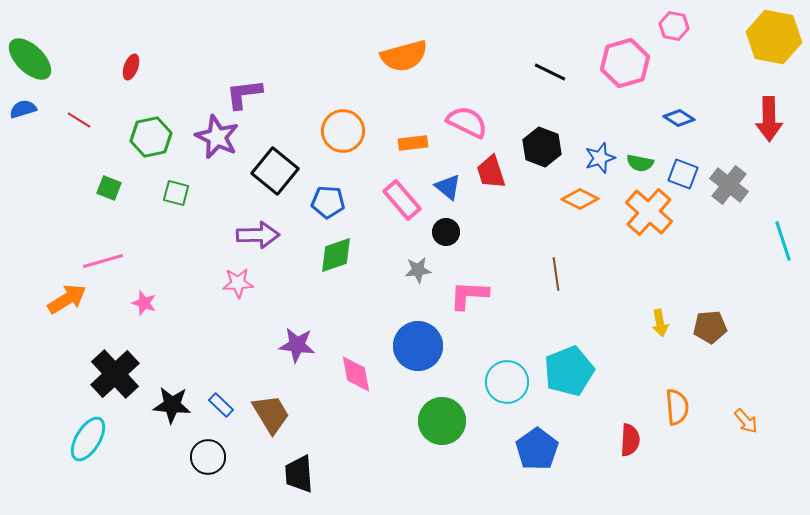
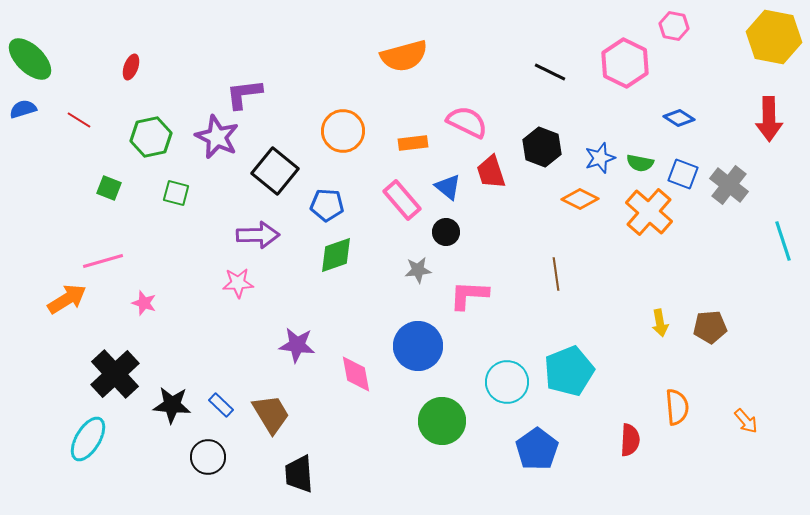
pink hexagon at (625, 63): rotated 18 degrees counterclockwise
blue pentagon at (328, 202): moved 1 px left, 3 px down
